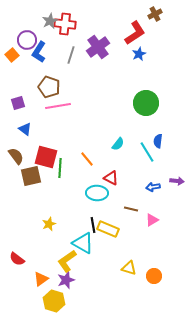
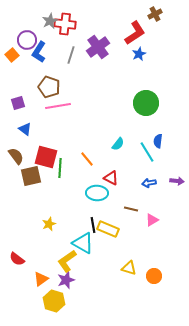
blue arrow: moved 4 px left, 4 px up
